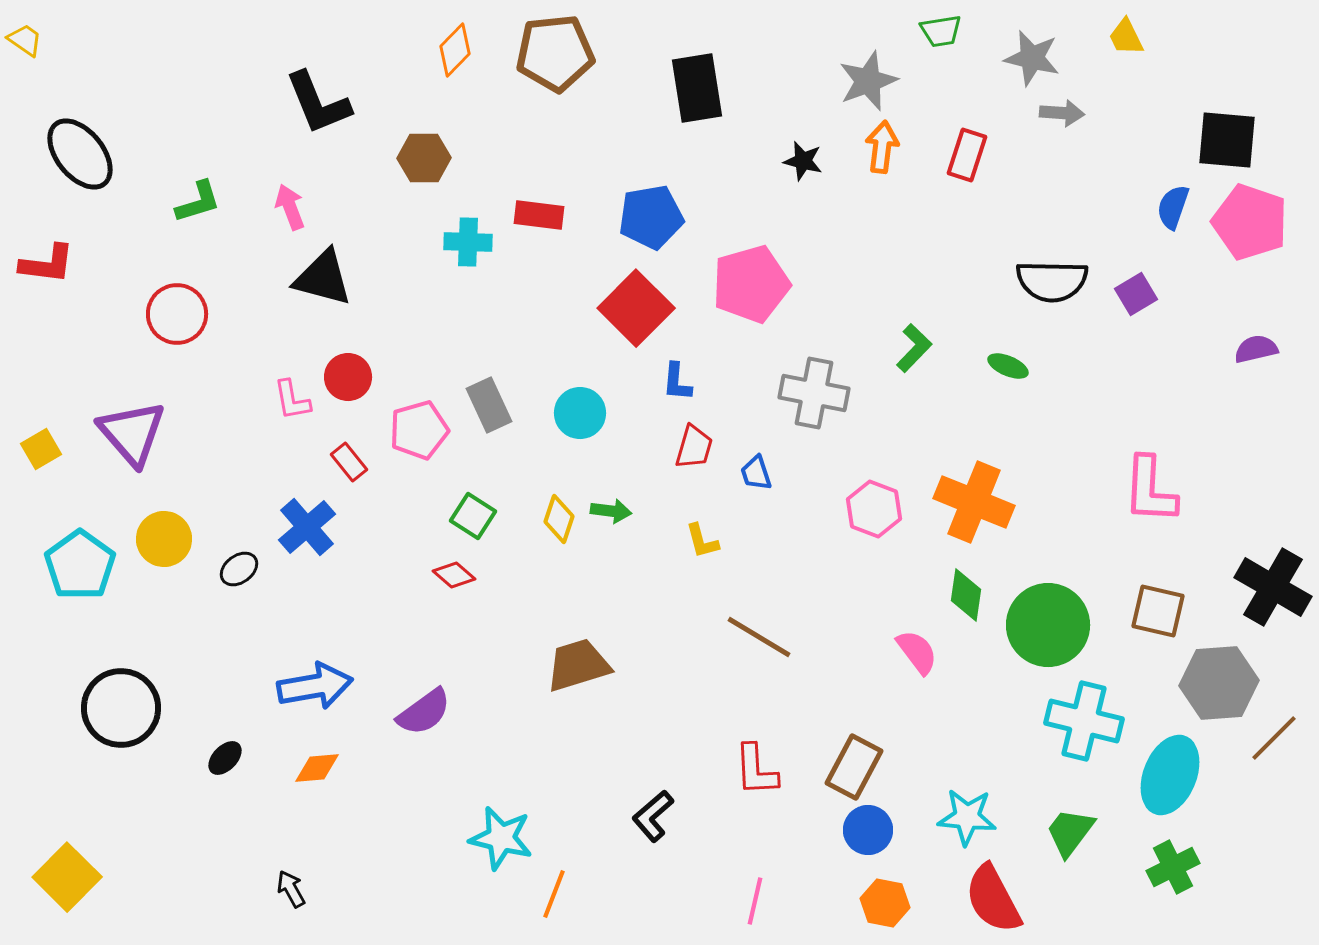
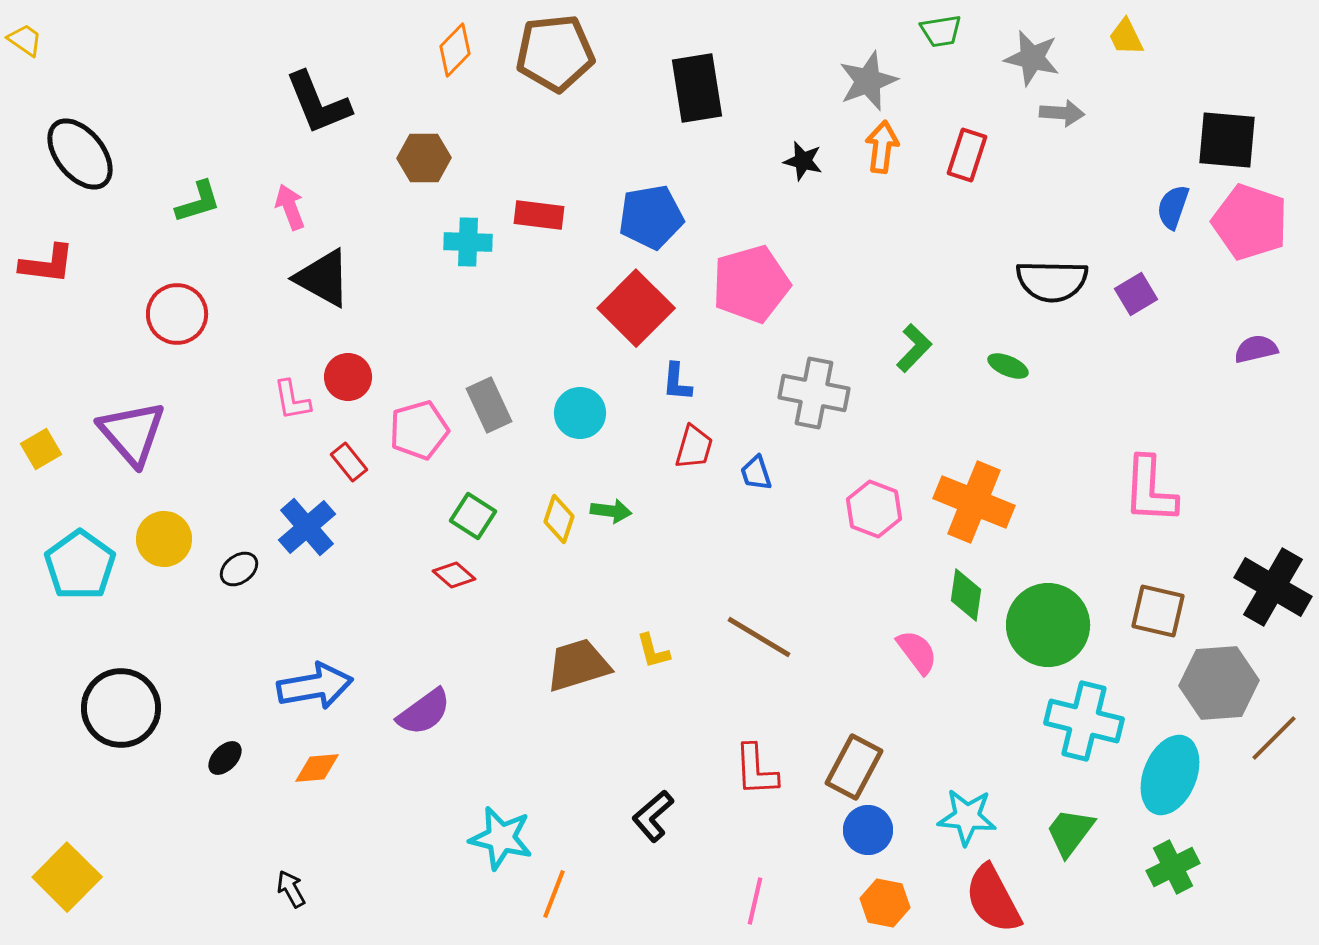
black triangle at (323, 278): rotated 14 degrees clockwise
yellow L-shape at (702, 541): moved 49 px left, 110 px down
